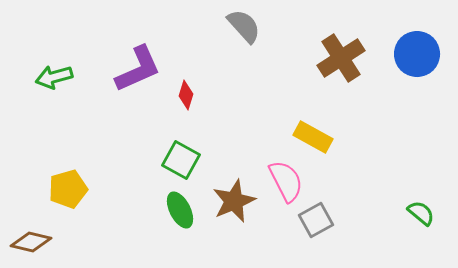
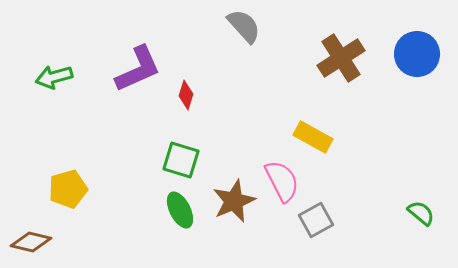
green square: rotated 12 degrees counterclockwise
pink semicircle: moved 4 px left
